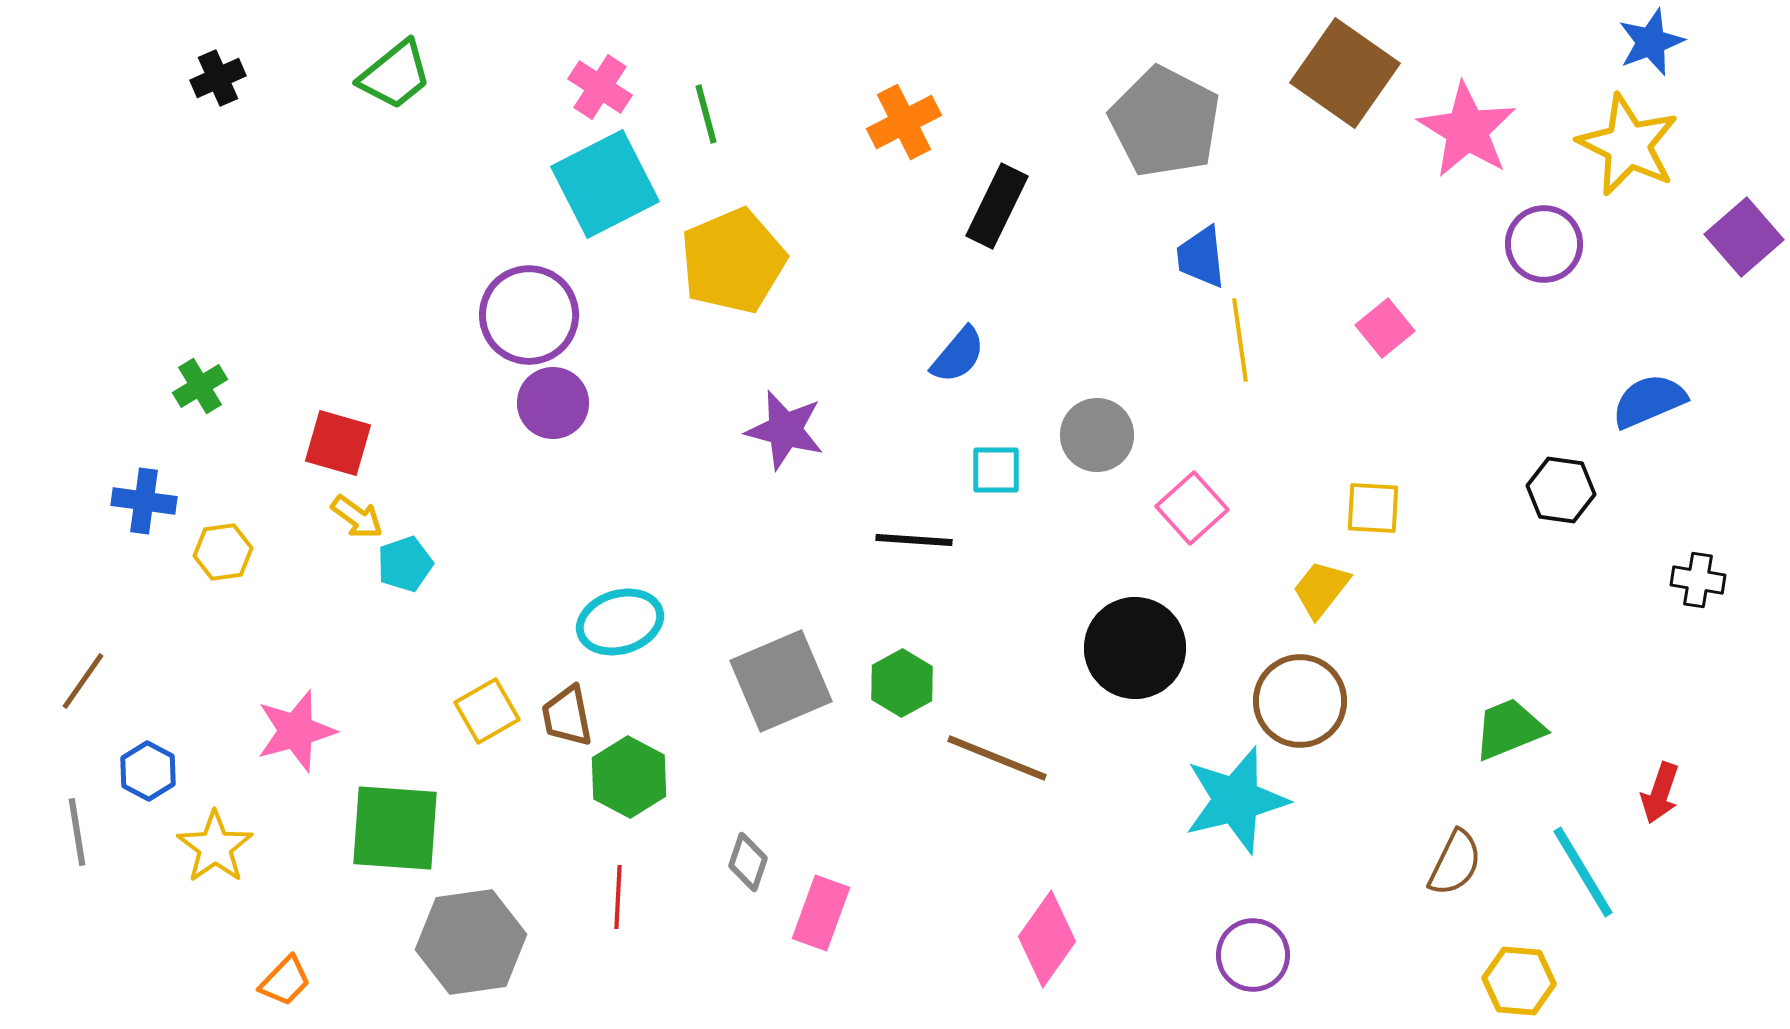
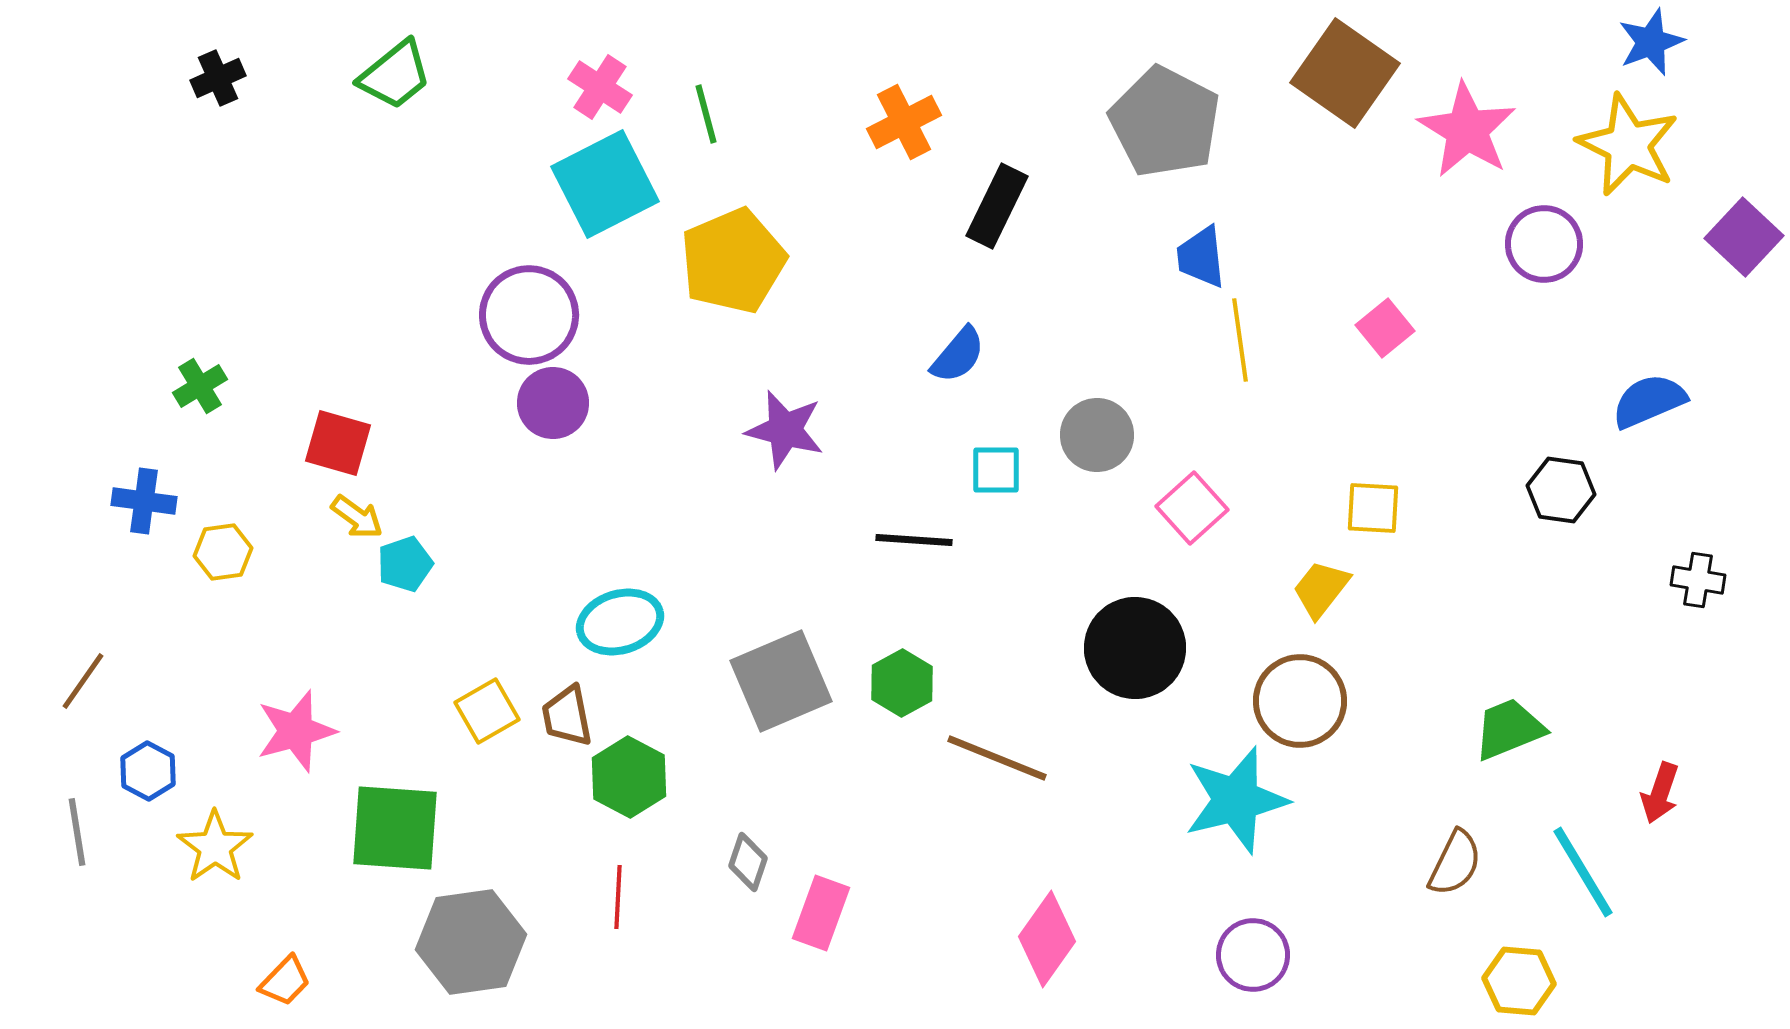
purple square at (1744, 237): rotated 6 degrees counterclockwise
